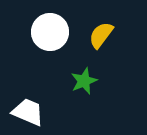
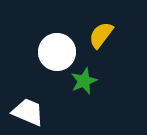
white circle: moved 7 px right, 20 px down
